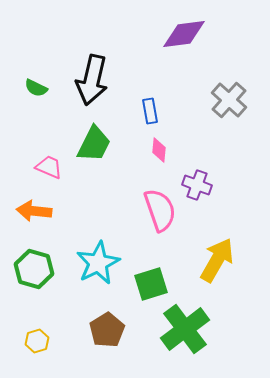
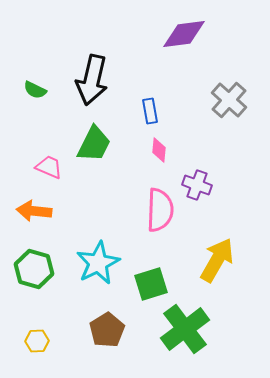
green semicircle: moved 1 px left, 2 px down
pink semicircle: rotated 21 degrees clockwise
yellow hexagon: rotated 15 degrees clockwise
